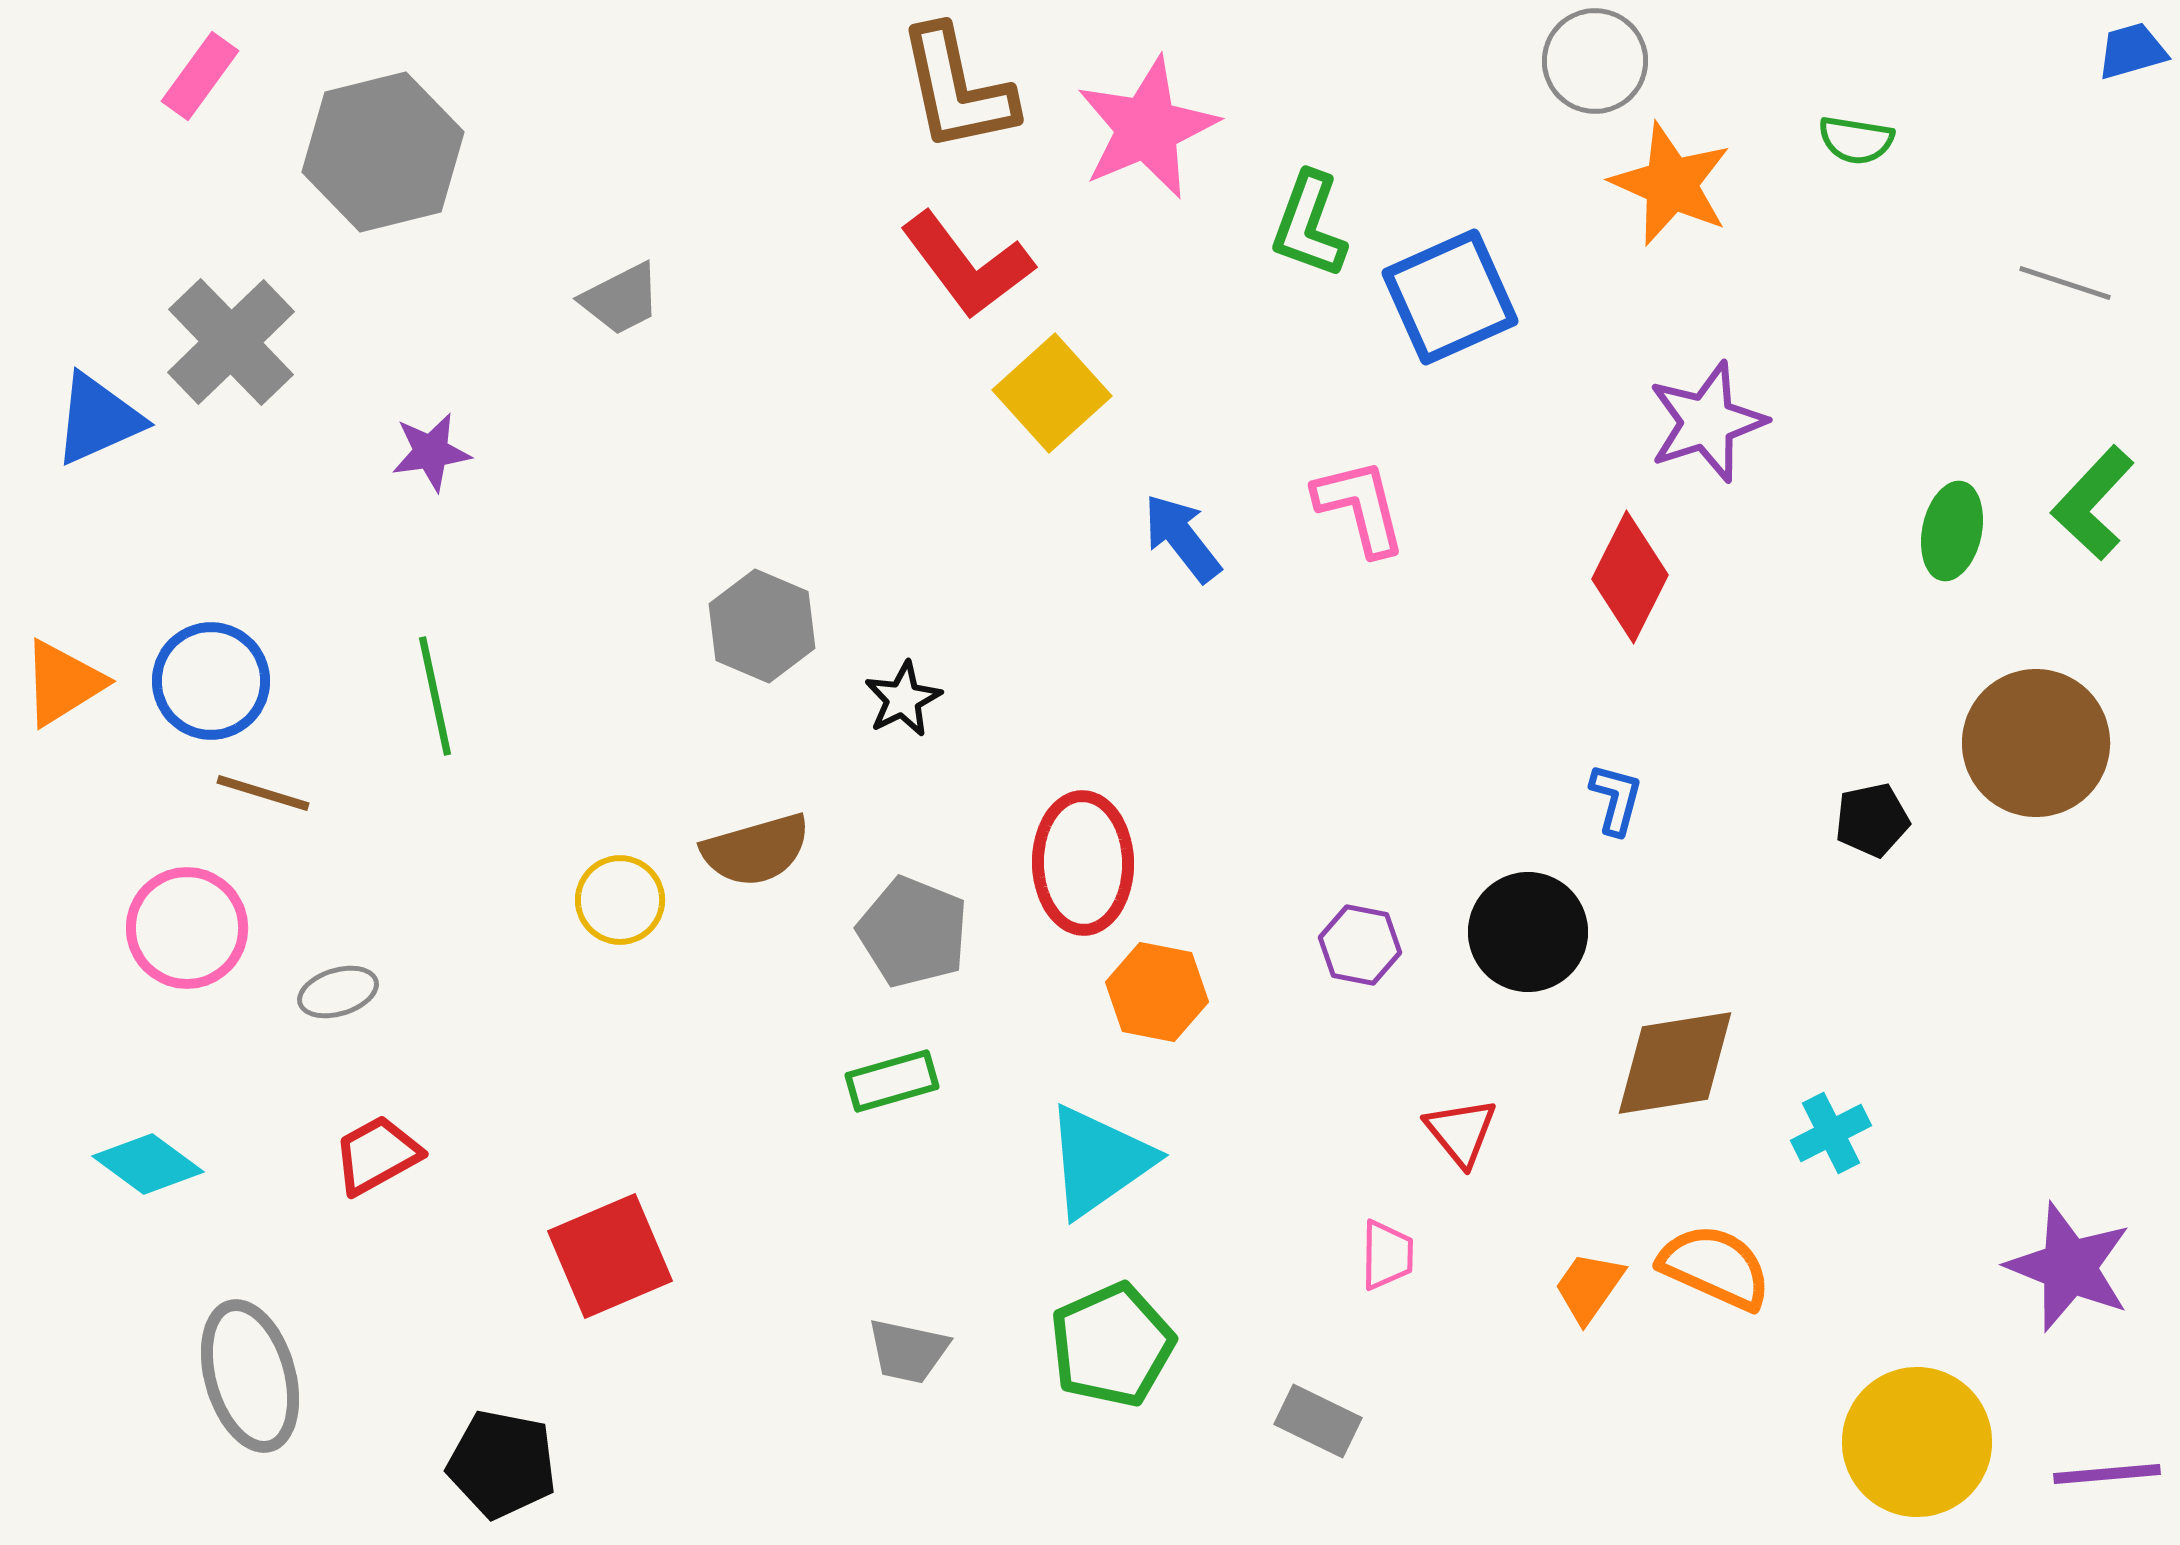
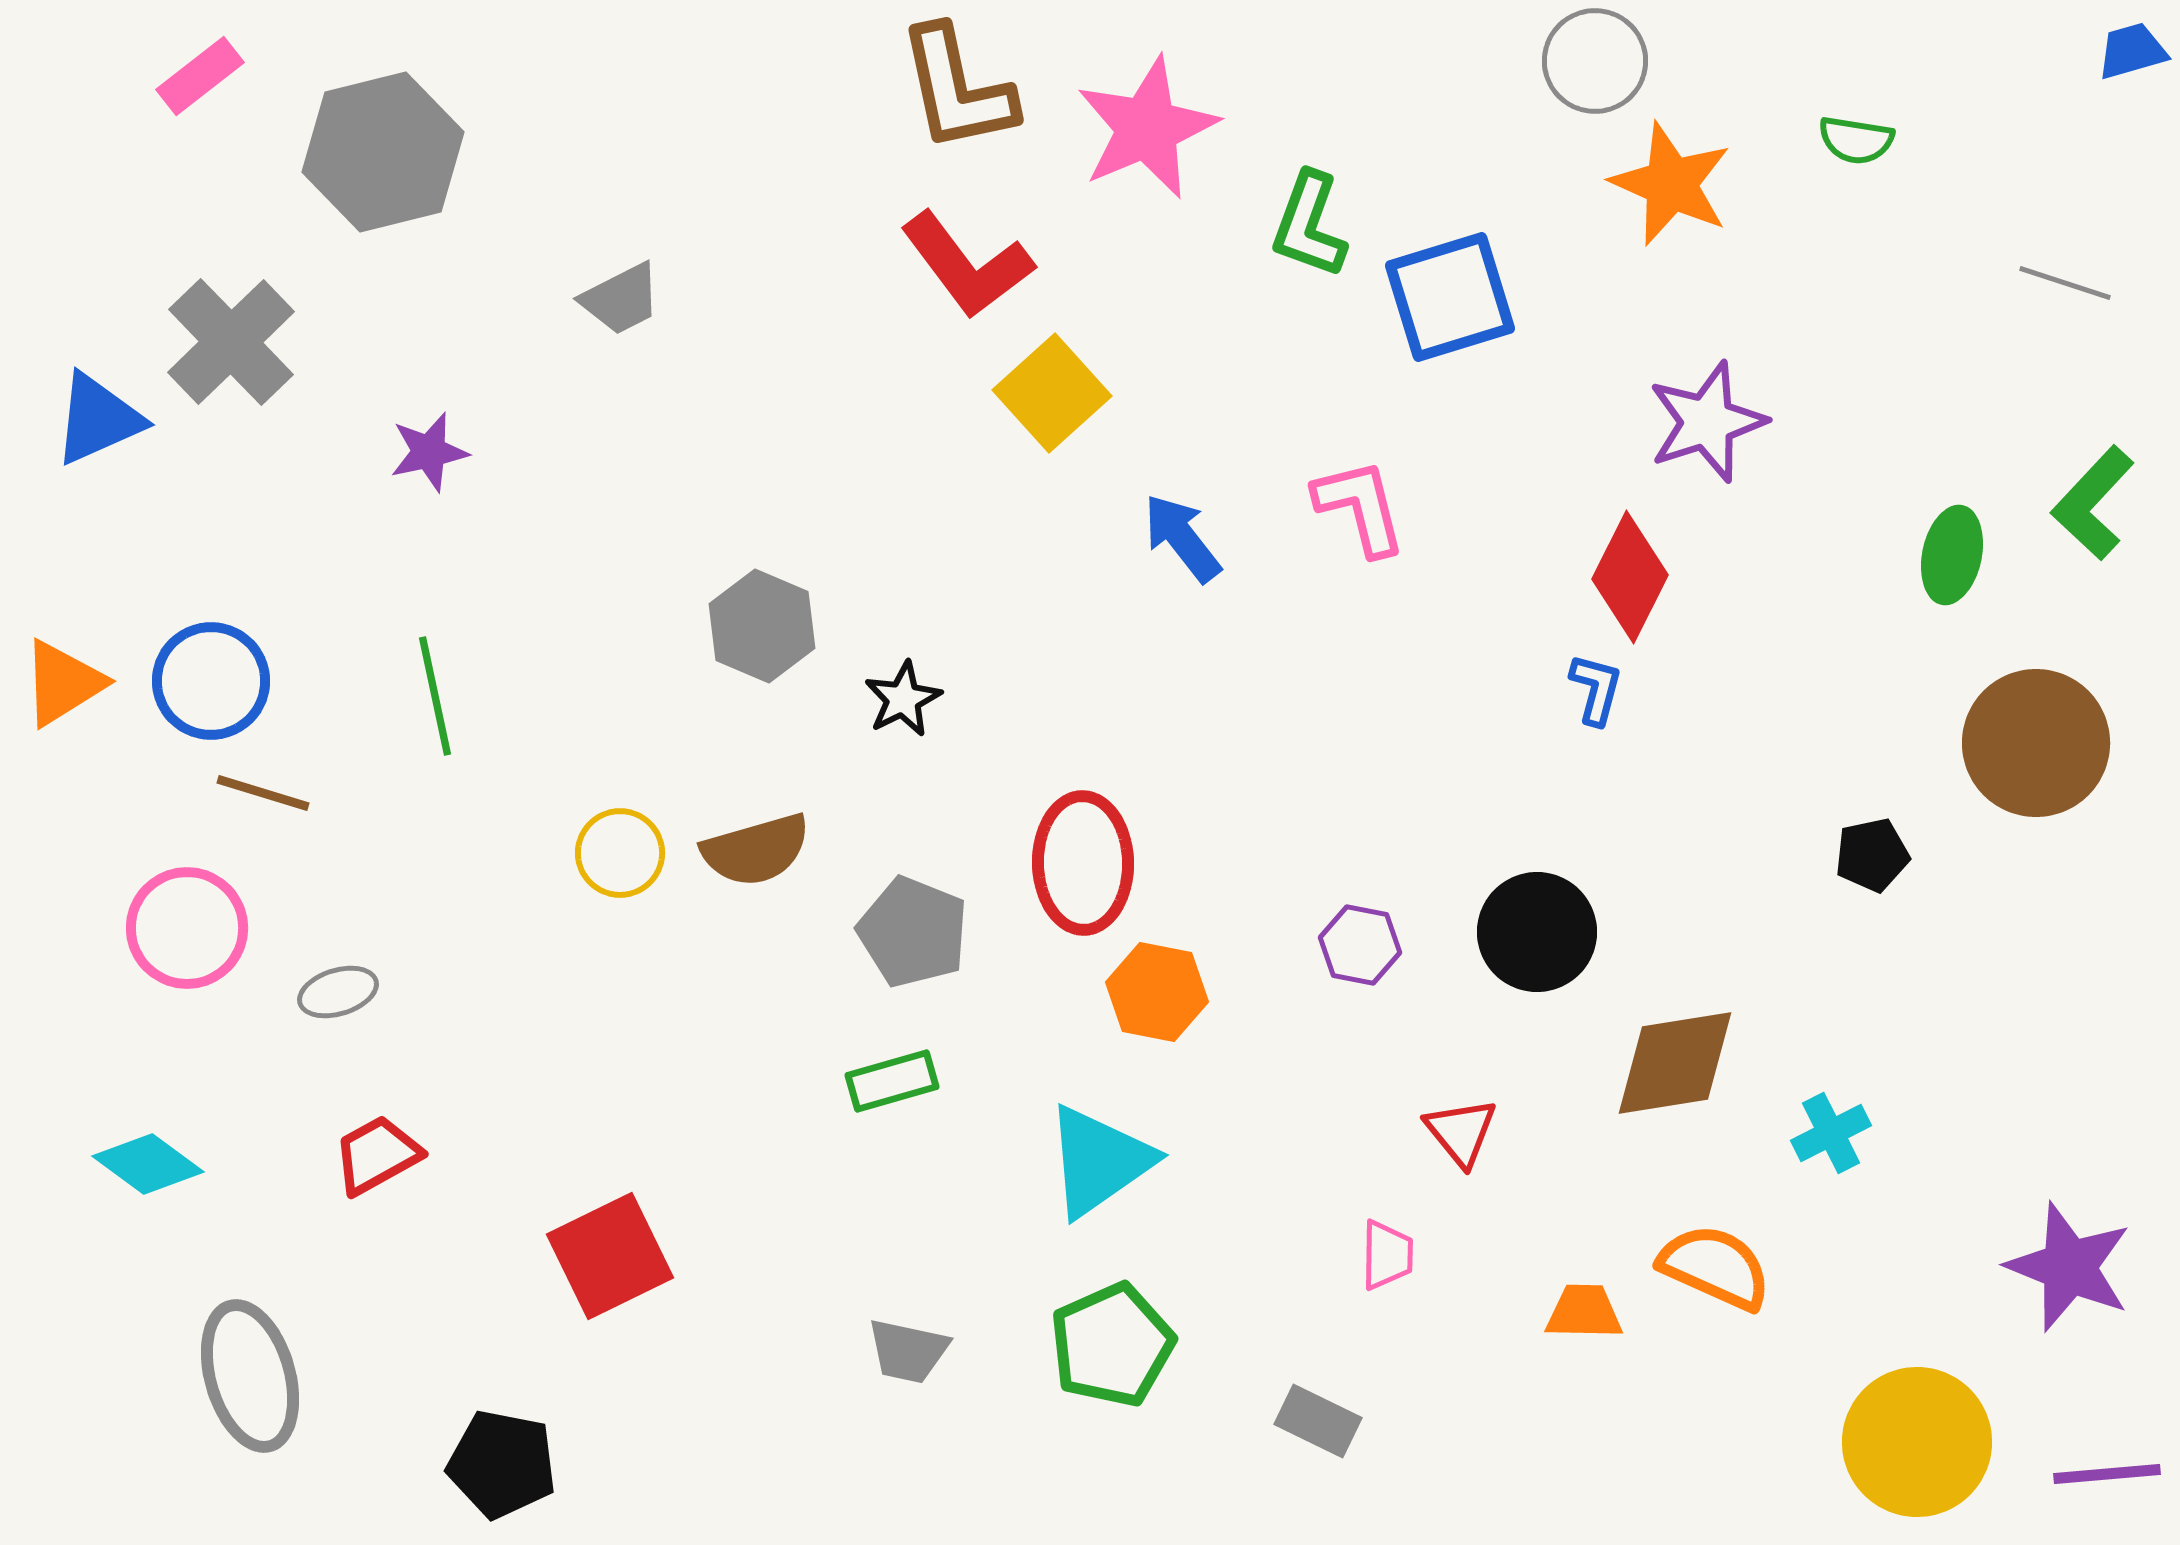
pink rectangle at (200, 76): rotated 16 degrees clockwise
blue square at (1450, 297): rotated 7 degrees clockwise
purple star at (431, 452): moved 2 px left; rotated 4 degrees counterclockwise
green ellipse at (1952, 531): moved 24 px down
blue L-shape at (1616, 799): moved 20 px left, 110 px up
black pentagon at (1872, 820): moved 35 px down
yellow circle at (620, 900): moved 47 px up
black circle at (1528, 932): moved 9 px right
red square at (610, 1256): rotated 3 degrees counterclockwise
orange trapezoid at (1589, 1287): moved 5 px left, 25 px down; rotated 56 degrees clockwise
